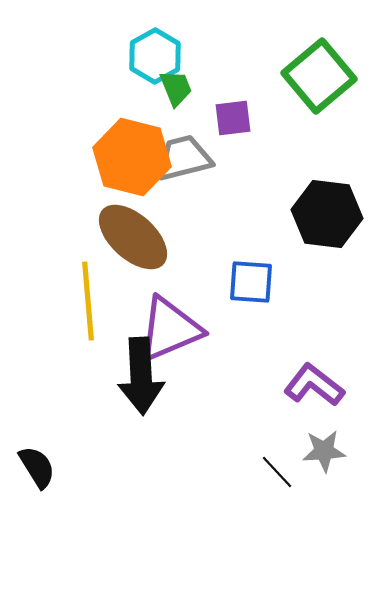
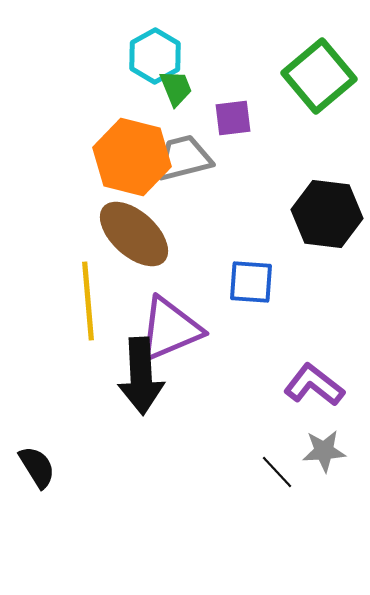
brown ellipse: moved 1 px right, 3 px up
